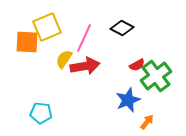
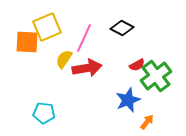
red arrow: moved 2 px right, 2 px down
cyan pentagon: moved 3 px right
